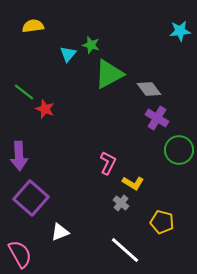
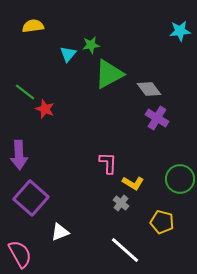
green star: rotated 24 degrees counterclockwise
green line: moved 1 px right
green circle: moved 1 px right, 29 px down
purple arrow: moved 1 px up
pink L-shape: rotated 25 degrees counterclockwise
